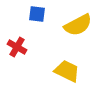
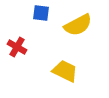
blue square: moved 4 px right, 1 px up
yellow trapezoid: moved 2 px left
